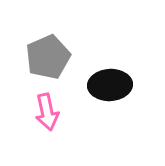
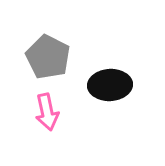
gray pentagon: rotated 21 degrees counterclockwise
